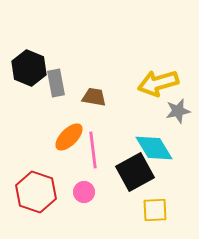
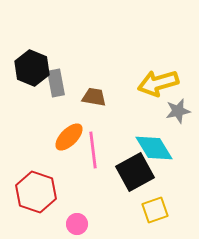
black hexagon: moved 3 px right
pink circle: moved 7 px left, 32 px down
yellow square: rotated 16 degrees counterclockwise
